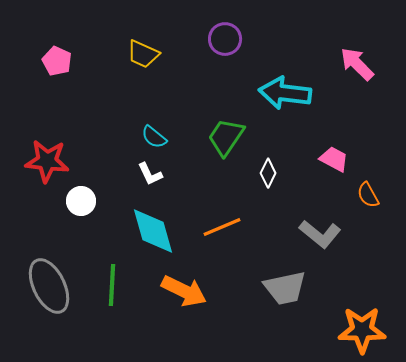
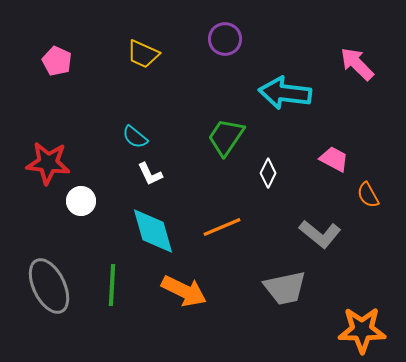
cyan semicircle: moved 19 px left
red star: moved 1 px right, 2 px down
